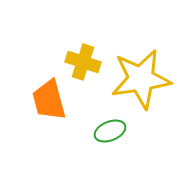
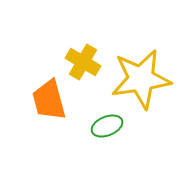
yellow cross: rotated 12 degrees clockwise
green ellipse: moved 3 px left, 5 px up
